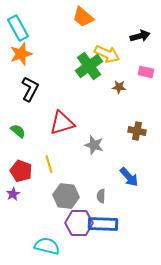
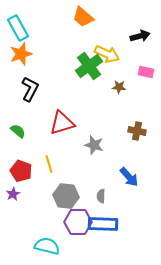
purple hexagon: moved 1 px left, 1 px up
